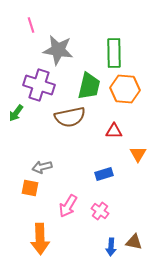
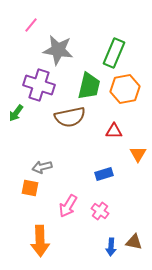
pink line: rotated 56 degrees clockwise
green rectangle: rotated 24 degrees clockwise
orange hexagon: rotated 16 degrees counterclockwise
orange arrow: moved 2 px down
